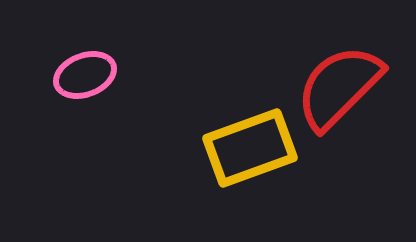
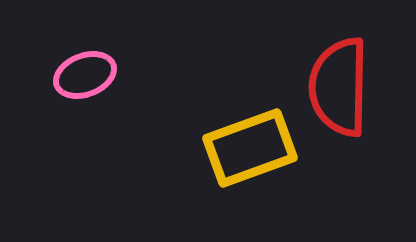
red semicircle: rotated 44 degrees counterclockwise
